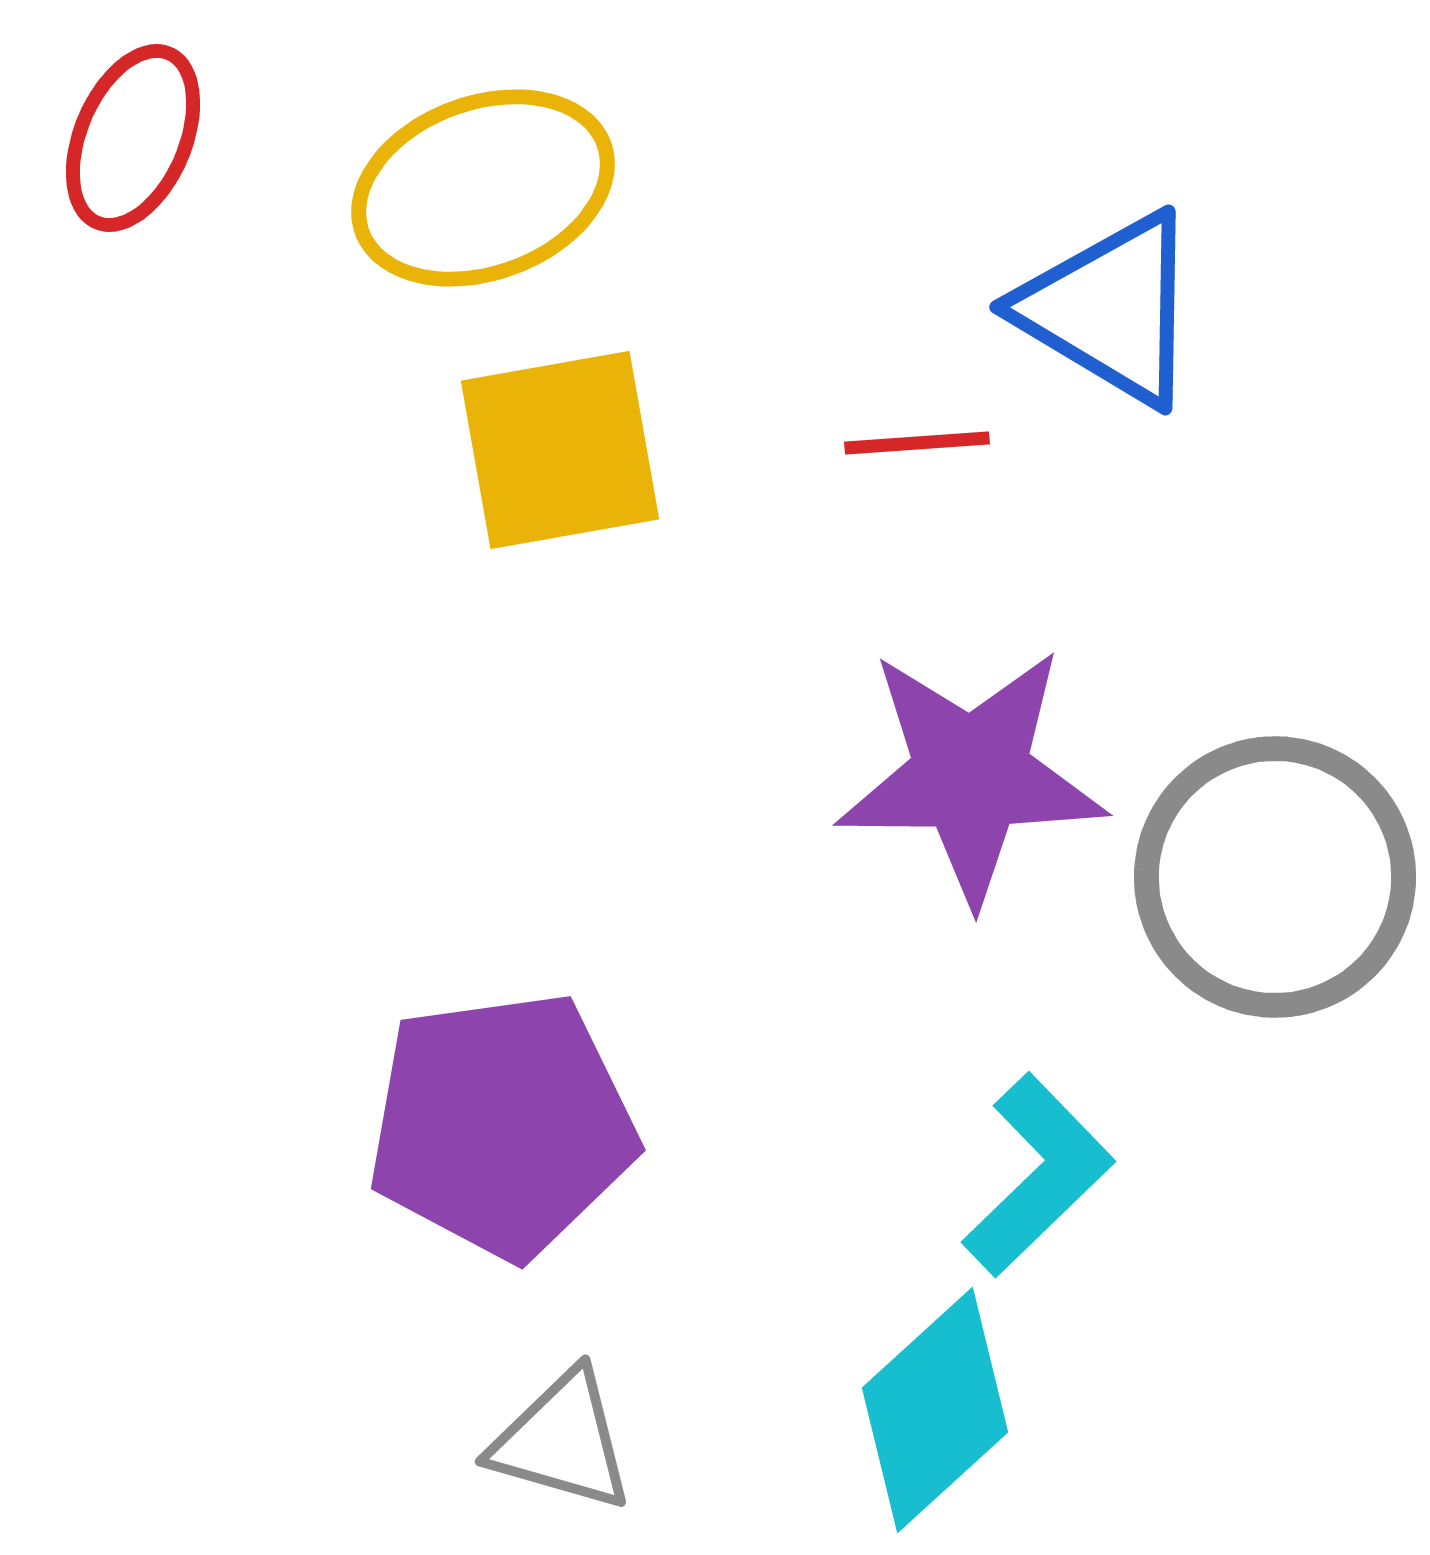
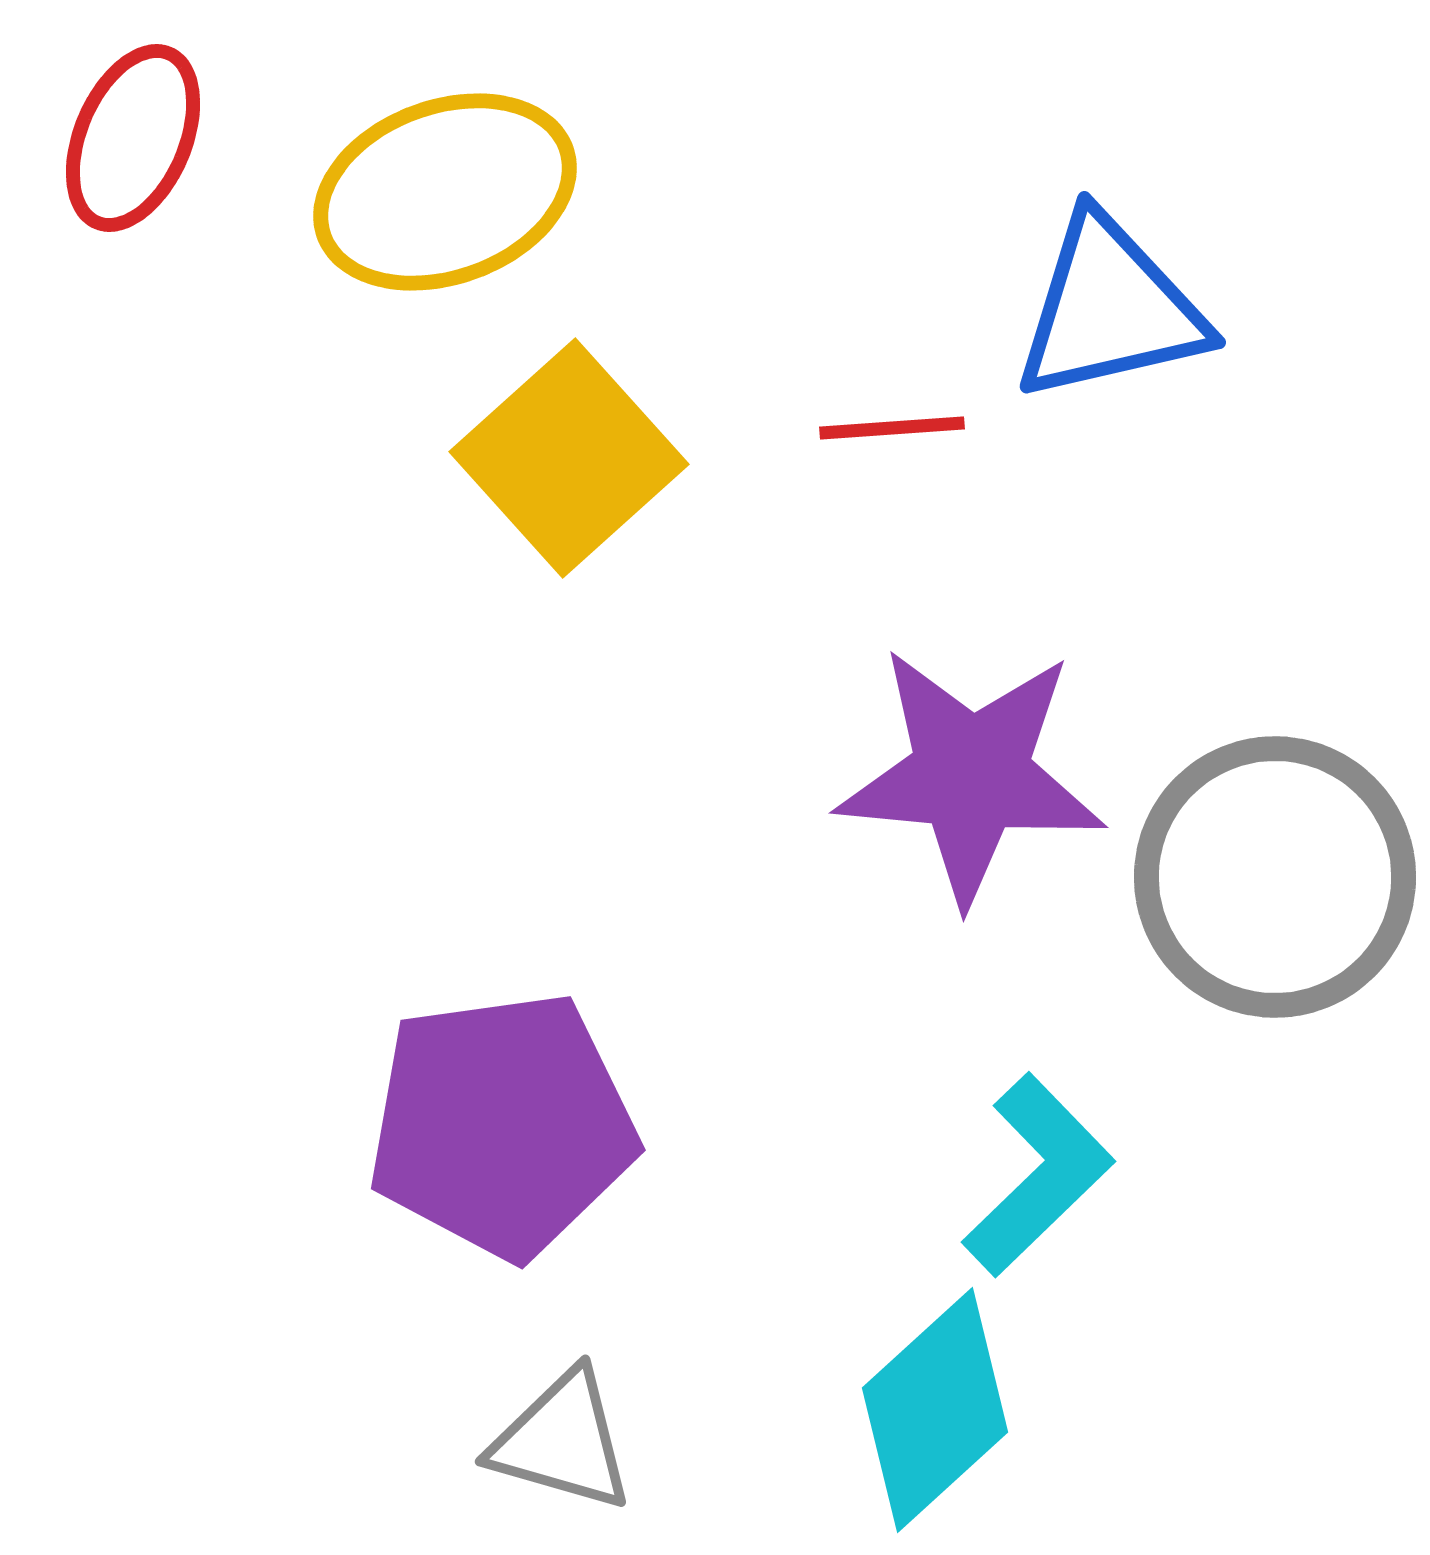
yellow ellipse: moved 38 px left, 4 px down
blue triangle: rotated 44 degrees counterclockwise
red line: moved 25 px left, 15 px up
yellow square: moved 9 px right, 8 px down; rotated 32 degrees counterclockwise
purple star: rotated 5 degrees clockwise
